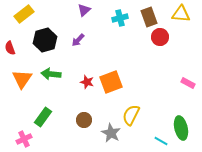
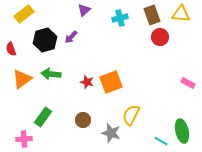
brown rectangle: moved 3 px right, 2 px up
purple arrow: moved 7 px left, 3 px up
red semicircle: moved 1 px right, 1 px down
orange triangle: rotated 20 degrees clockwise
brown circle: moved 1 px left
green ellipse: moved 1 px right, 3 px down
gray star: rotated 12 degrees counterclockwise
pink cross: rotated 21 degrees clockwise
